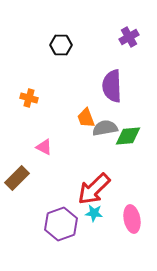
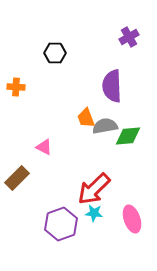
black hexagon: moved 6 px left, 8 px down
orange cross: moved 13 px left, 11 px up; rotated 12 degrees counterclockwise
gray semicircle: moved 2 px up
pink ellipse: rotated 8 degrees counterclockwise
